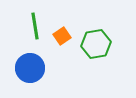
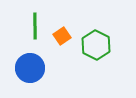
green line: rotated 8 degrees clockwise
green hexagon: moved 1 px down; rotated 24 degrees counterclockwise
